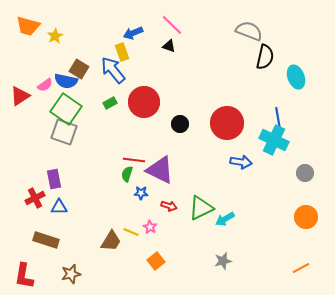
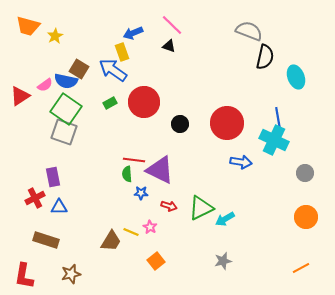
blue arrow at (113, 70): rotated 16 degrees counterclockwise
green semicircle at (127, 174): rotated 21 degrees counterclockwise
purple rectangle at (54, 179): moved 1 px left, 2 px up
